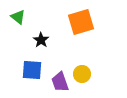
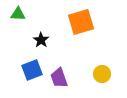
green triangle: moved 3 px up; rotated 35 degrees counterclockwise
blue square: rotated 25 degrees counterclockwise
yellow circle: moved 20 px right
purple trapezoid: moved 1 px left, 4 px up
